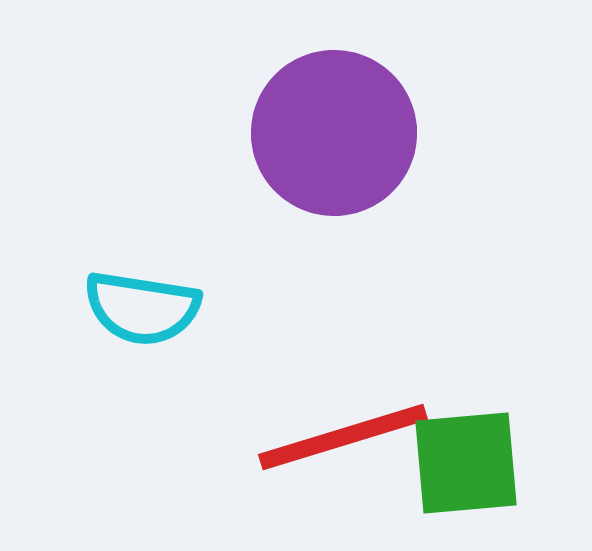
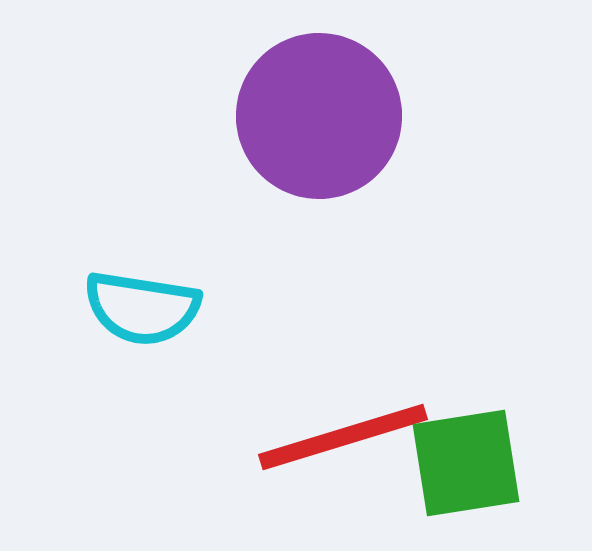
purple circle: moved 15 px left, 17 px up
green square: rotated 4 degrees counterclockwise
